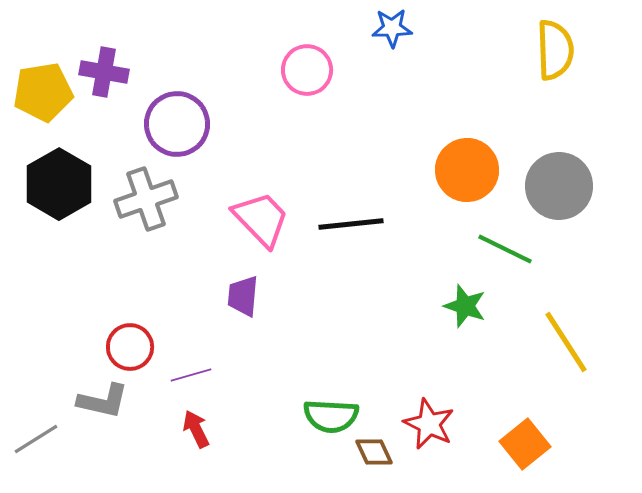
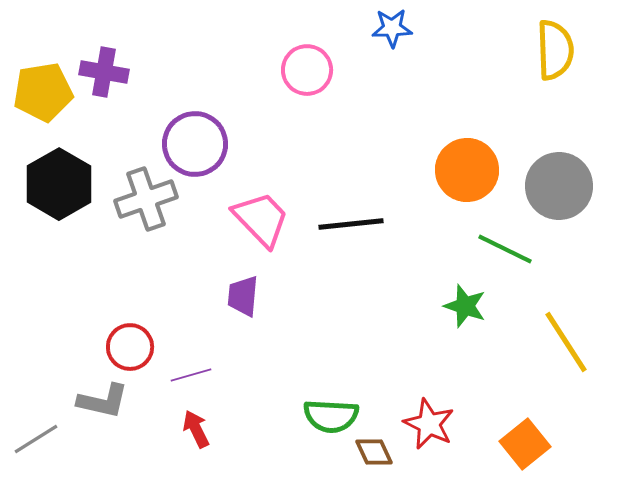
purple circle: moved 18 px right, 20 px down
